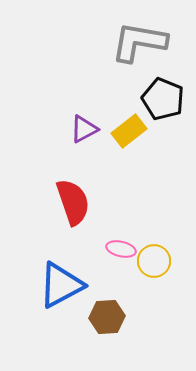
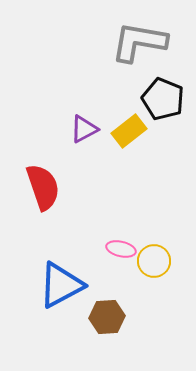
red semicircle: moved 30 px left, 15 px up
